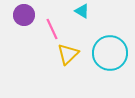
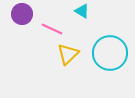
purple circle: moved 2 px left, 1 px up
pink line: rotated 40 degrees counterclockwise
